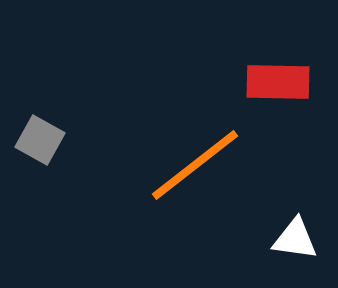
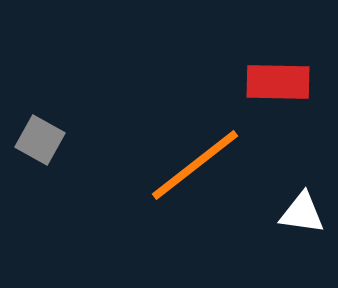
white triangle: moved 7 px right, 26 px up
